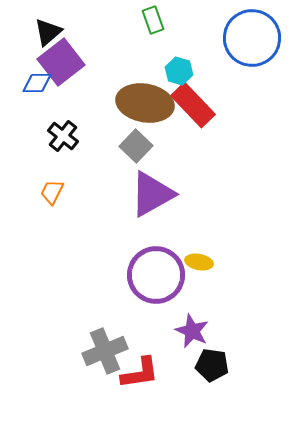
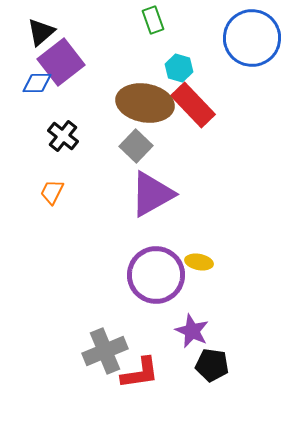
black triangle: moved 7 px left
cyan hexagon: moved 3 px up
